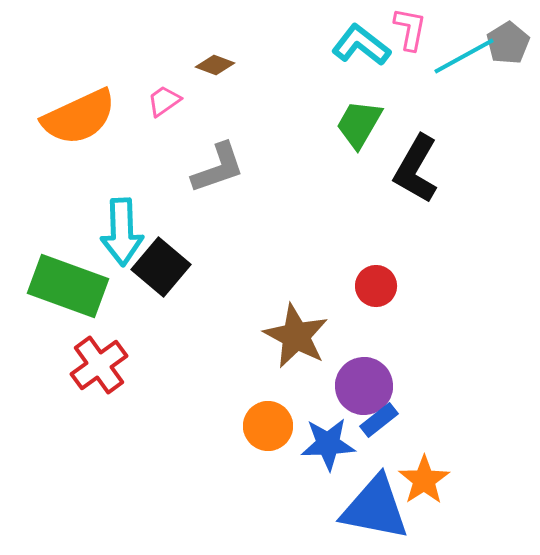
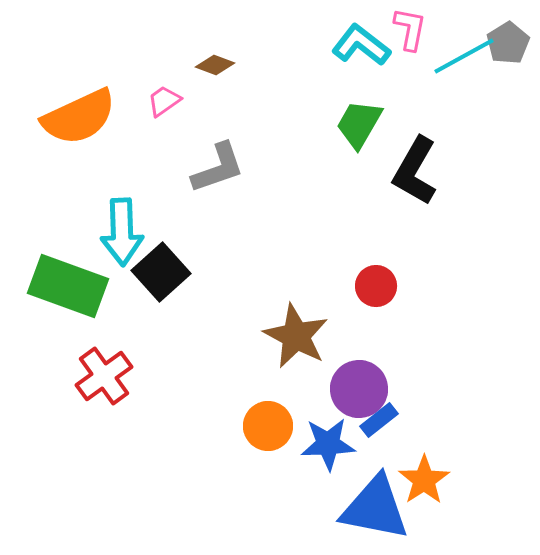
black L-shape: moved 1 px left, 2 px down
black square: moved 5 px down; rotated 8 degrees clockwise
red cross: moved 5 px right, 11 px down
purple circle: moved 5 px left, 3 px down
